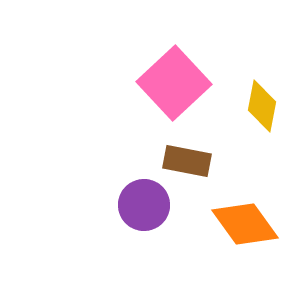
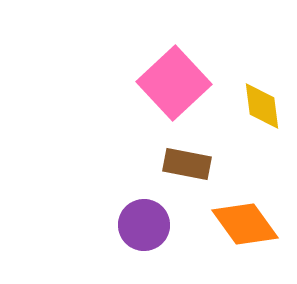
yellow diamond: rotated 18 degrees counterclockwise
brown rectangle: moved 3 px down
purple circle: moved 20 px down
